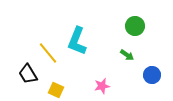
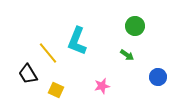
blue circle: moved 6 px right, 2 px down
